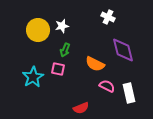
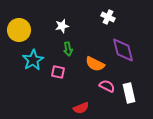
yellow circle: moved 19 px left
green arrow: moved 3 px right, 1 px up; rotated 32 degrees counterclockwise
pink square: moved 3 px down
cyan star: moved 17 px up
